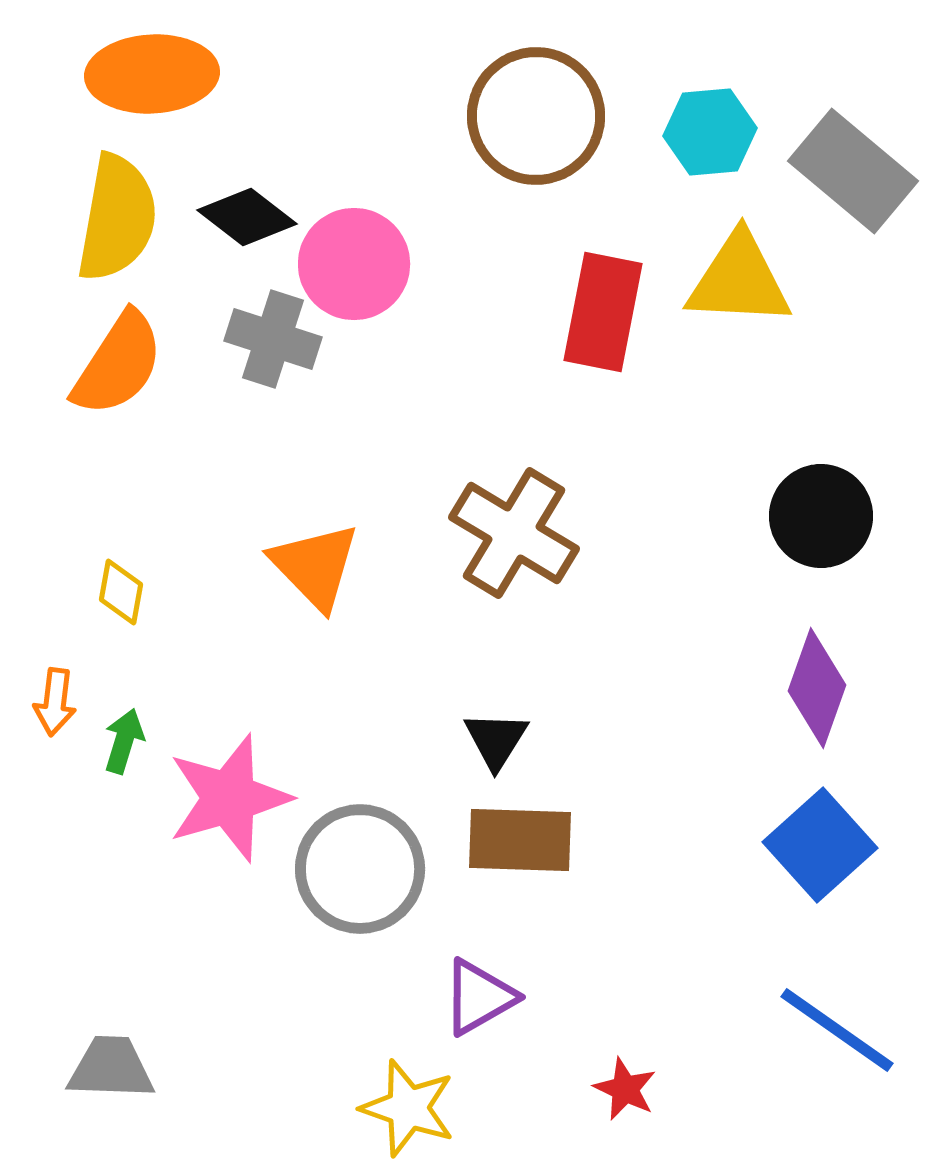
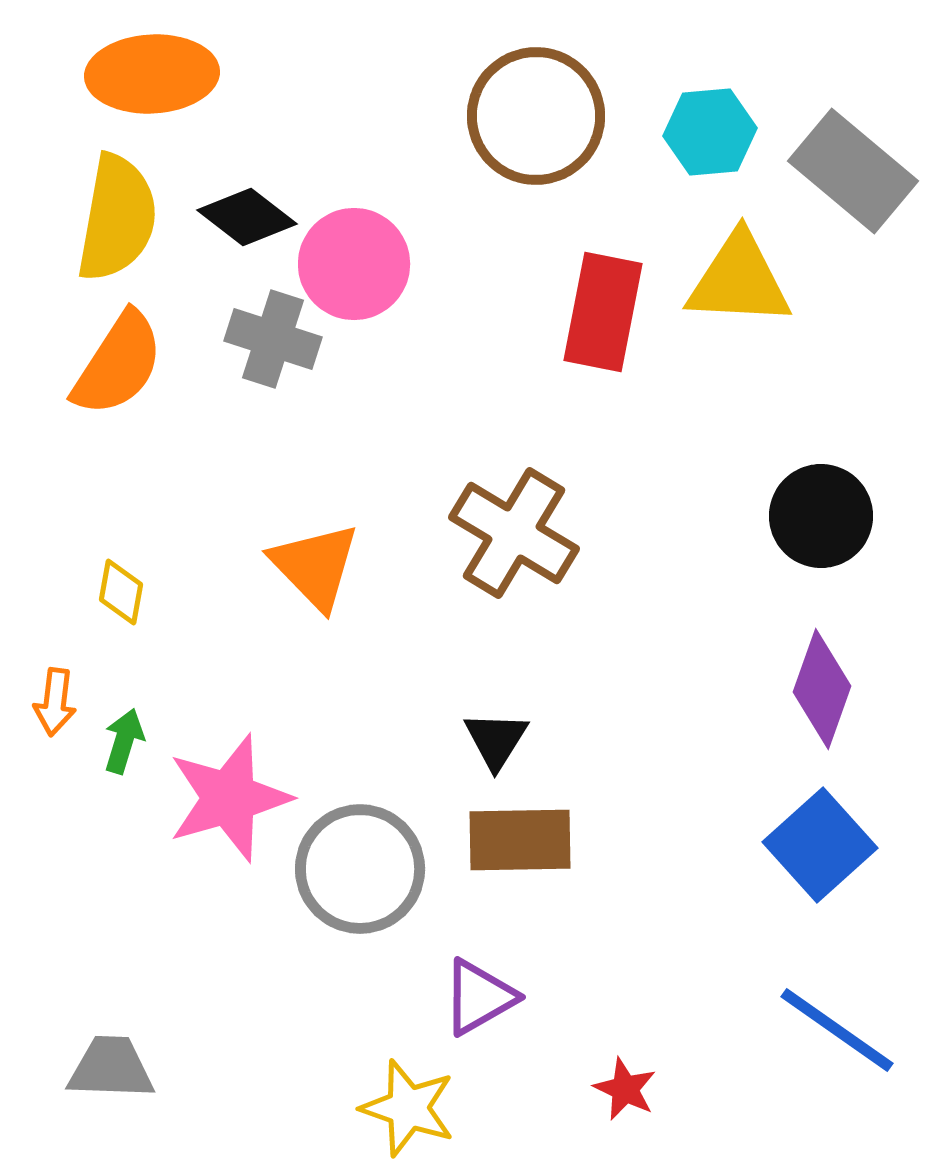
purple diamond: moved 5 px right, 1 px down
brown rectangle: rotated 3 degrees counterclockwise
